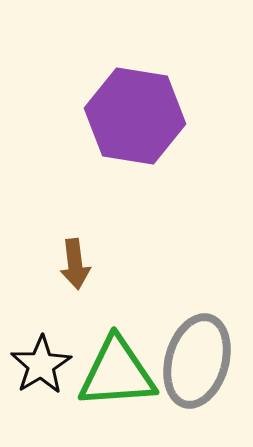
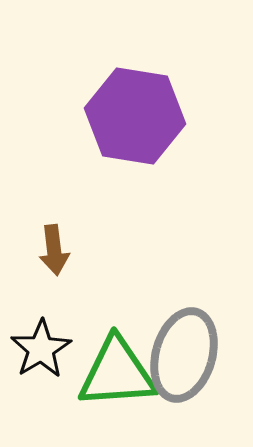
brown arrow: moved 21 px left, 14 px up
gray ellipse: moved 13 px left, 6 px up
black star: moved 16 px up
